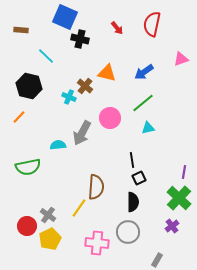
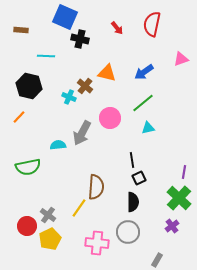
cyan line: rotated 42 degrees counterclockwise
